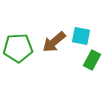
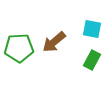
cyan square: moved 11 px right, 7 px up
green pentagon: moved 1 px right
